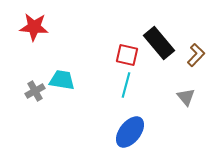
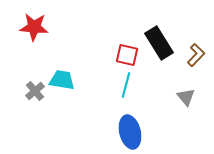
black rectangle: rotated 8 degrees clockwise
gray cross: rotated 12 degrees counterclockwise
blue ellipse: rotated 52 degrees counterclockwise
